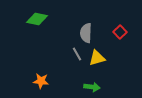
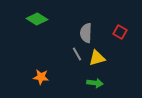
green diamond: rotated 20 degrees clockwise
red square: rotated 16 degrees counterclockwise
orange star: moved 4 px up
green arrow: moved 3 px right, 4 px up
